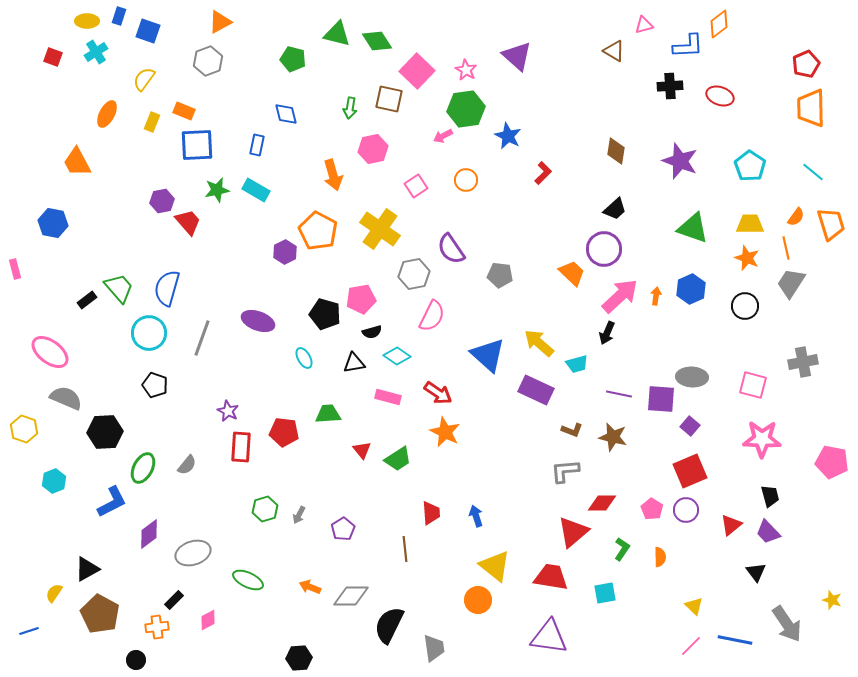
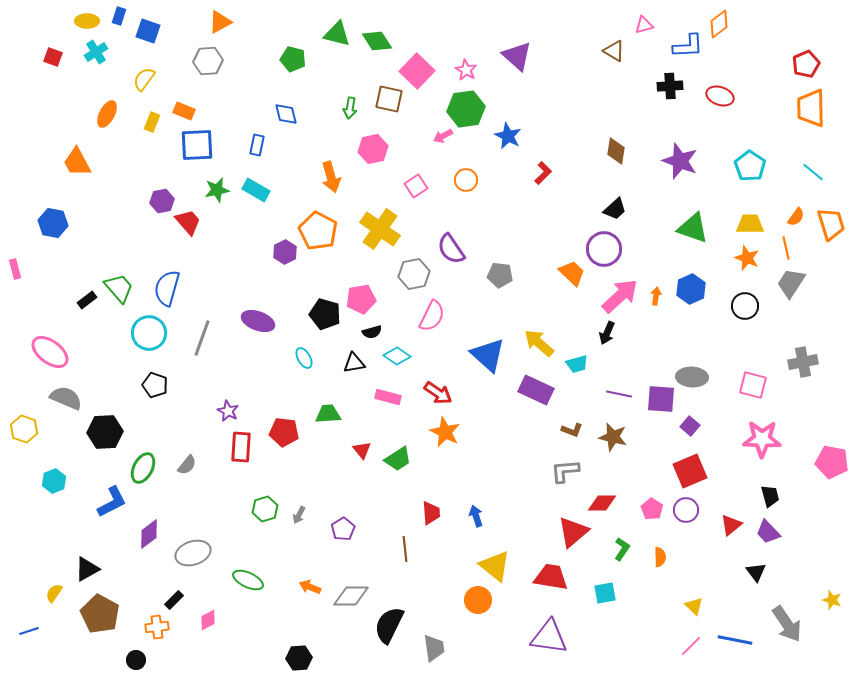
gray hexagon at (208, 61): rotated 16 degrees clockwise
orange arrow at (333, 175): moved 2 px left, 2 px down
